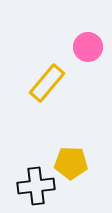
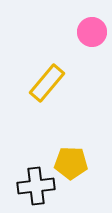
pink circle: moved 4 px right, 15 px up
